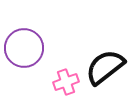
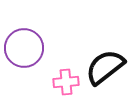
pink cross: rotated 15 degrees clockwise
